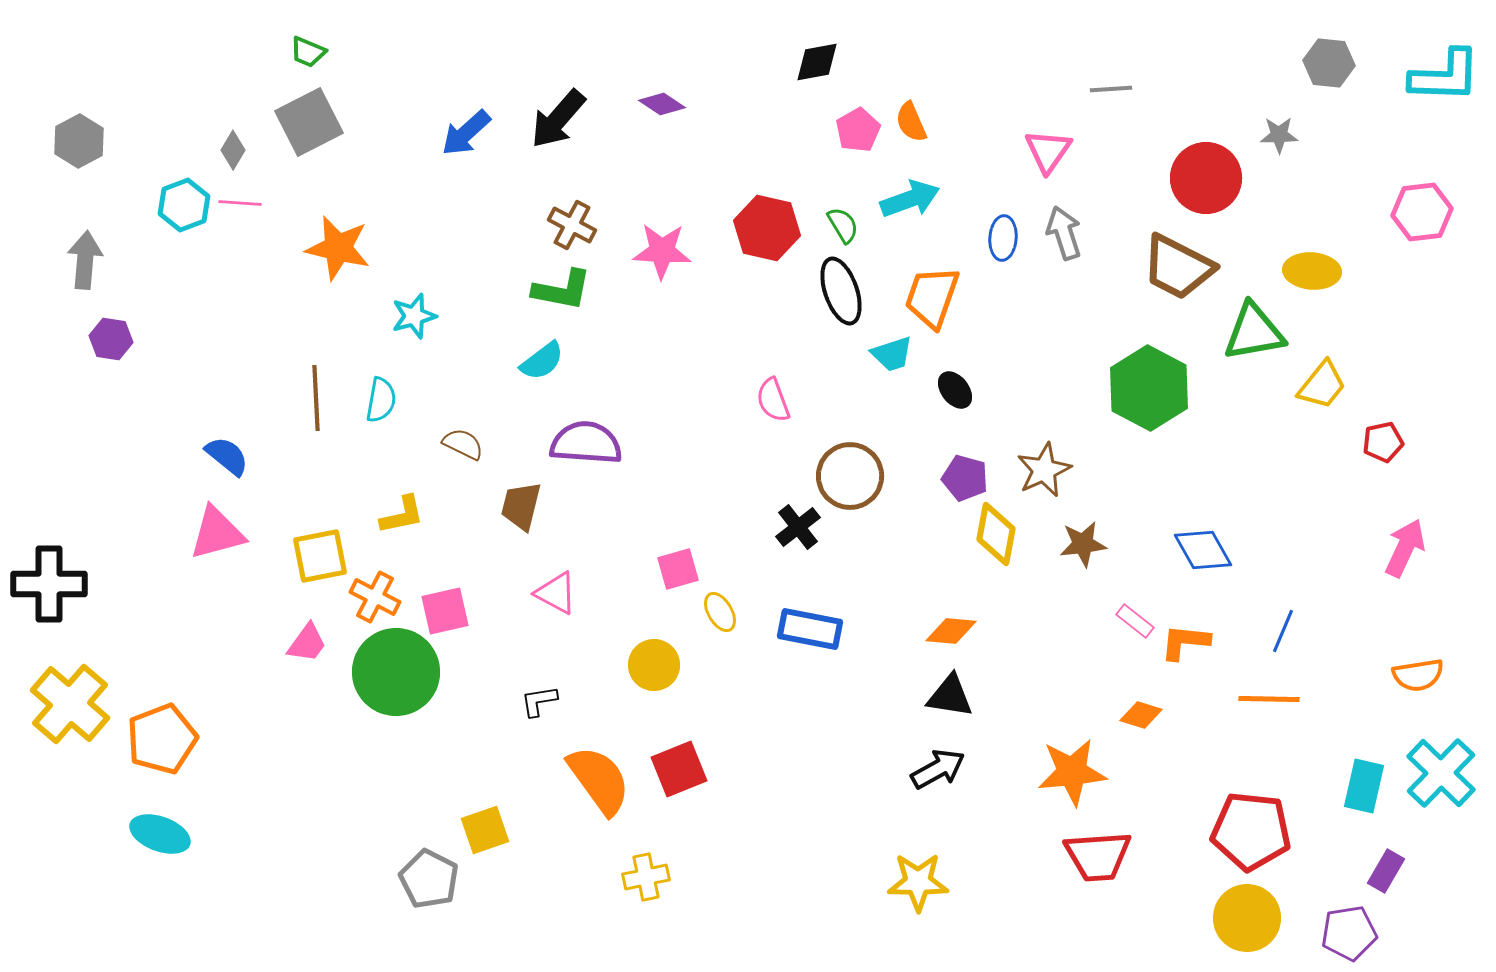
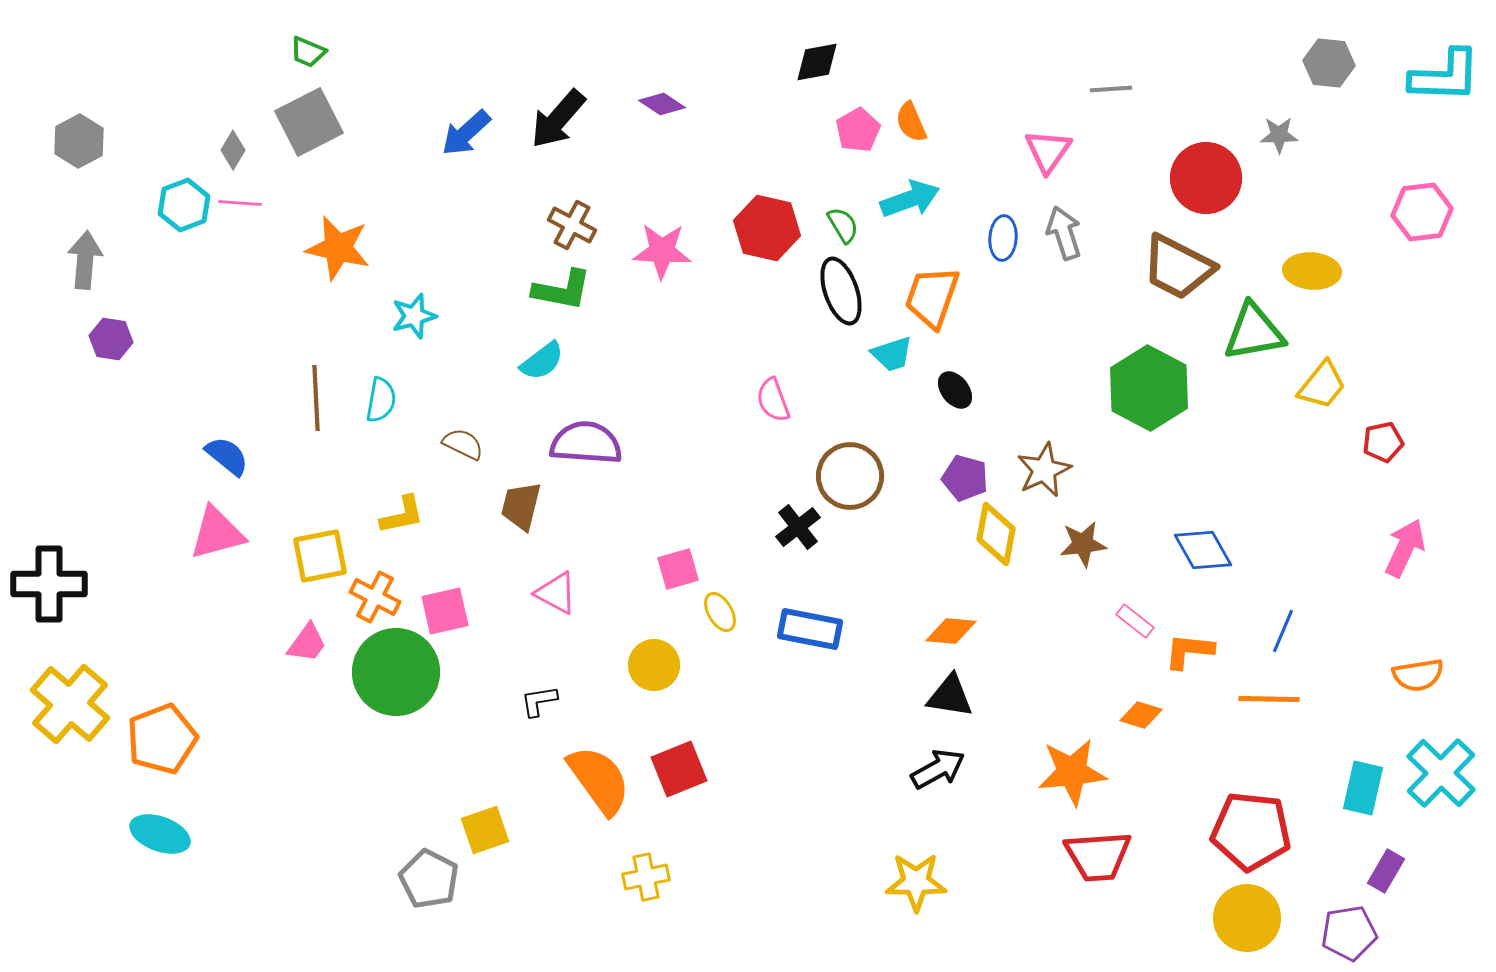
orange L-shape at (1185, 642): moved 4 px right, 9 px down
cyan rectangle at (1364, 786): moved 1 px left, 2 px down
yellow star at (918, 882): moved 2 px left
